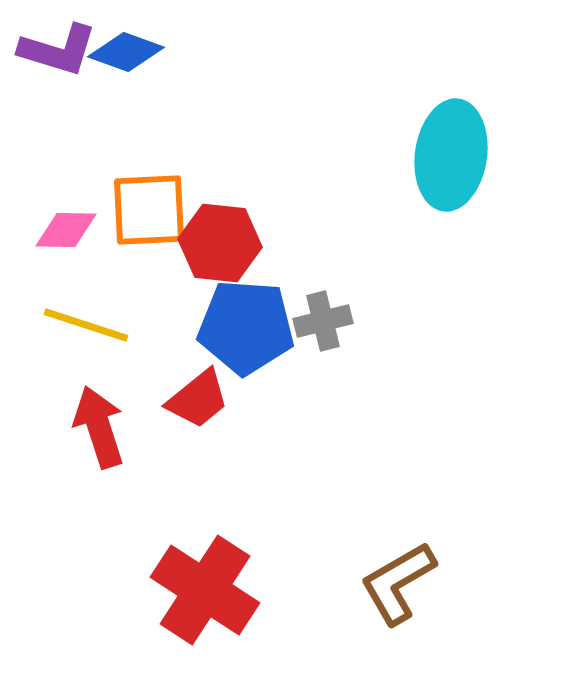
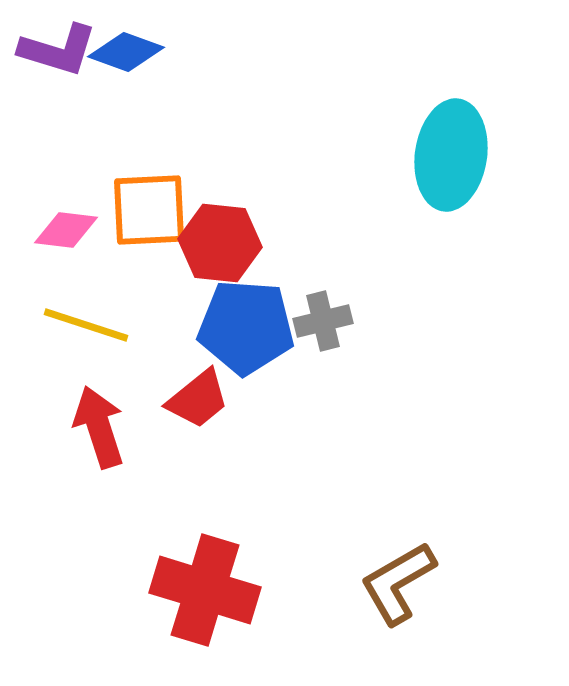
pink diamond: rotated 6 degrees clockwise
red cross: rotated 16 degrees counterclockwise
